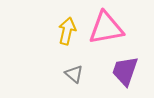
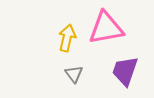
yellow arrow: moved 7 px down
gray triangle: rotated 12 degrees clockwise
